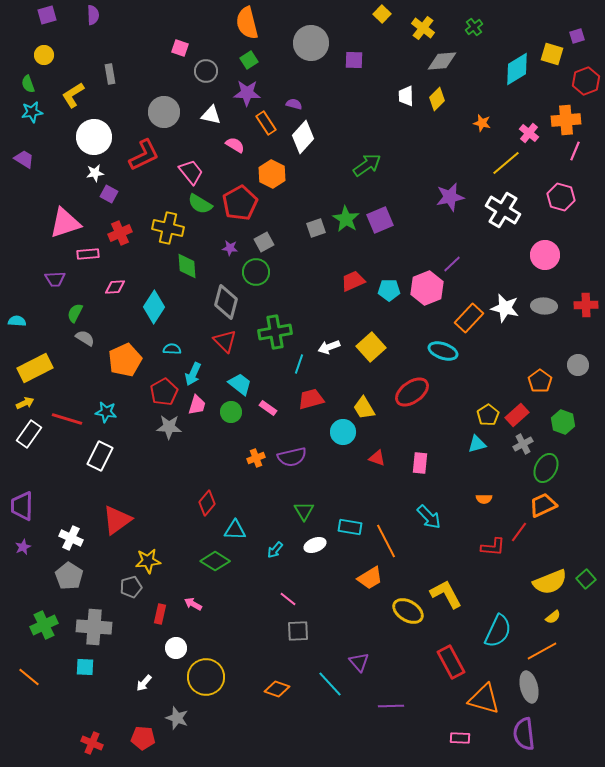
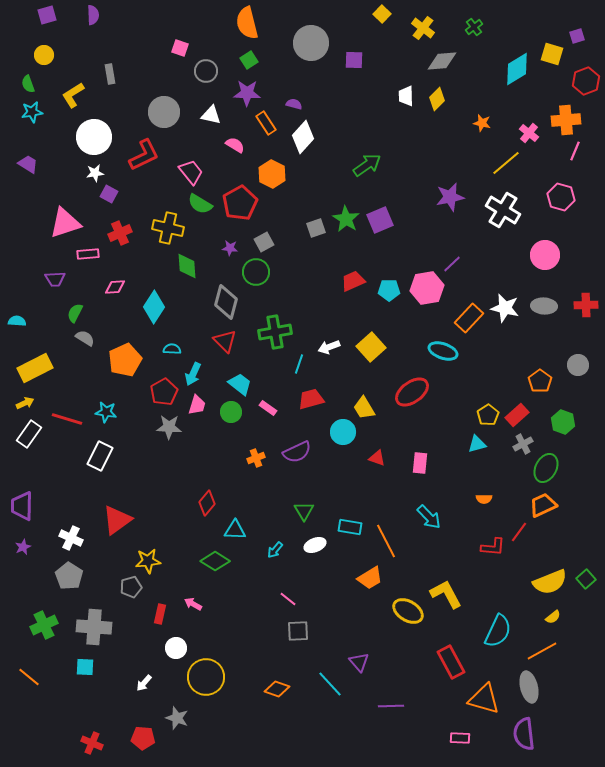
purple trapezoid at (24, 159): moved 4 px right, 5 px down
pink hexagon at (427, 288): rotated 12 degrees clockwise
purple semicircle at (292, 457): moved 5 px right, 5 px up; rotated 12 degrees counterclockwise
